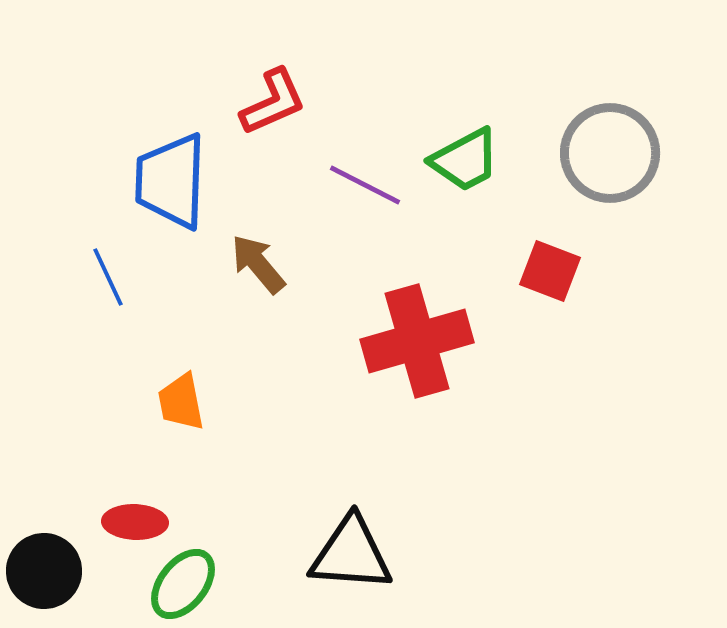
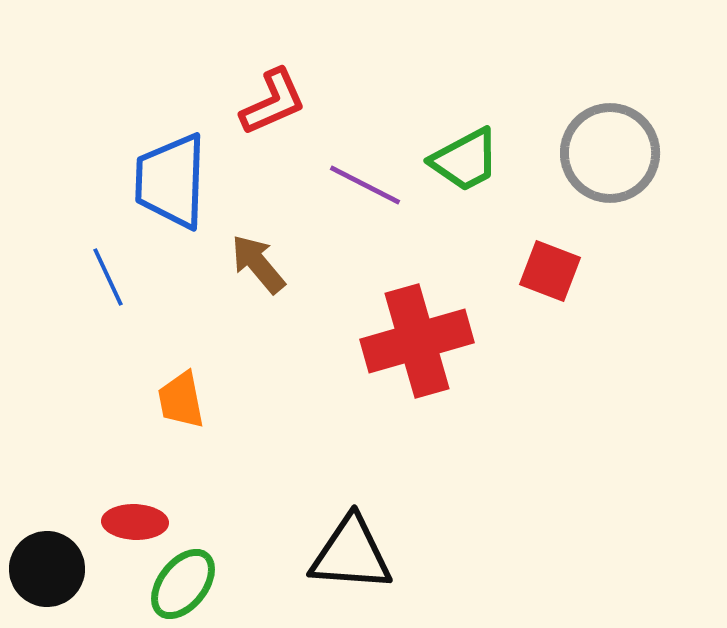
orange trapezoid: moved 2 px up
black circle: moved 3 px right, 2 px up
